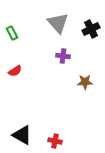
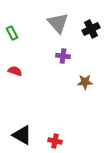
red semicircle: rotated 128 degrees counterclockwise
